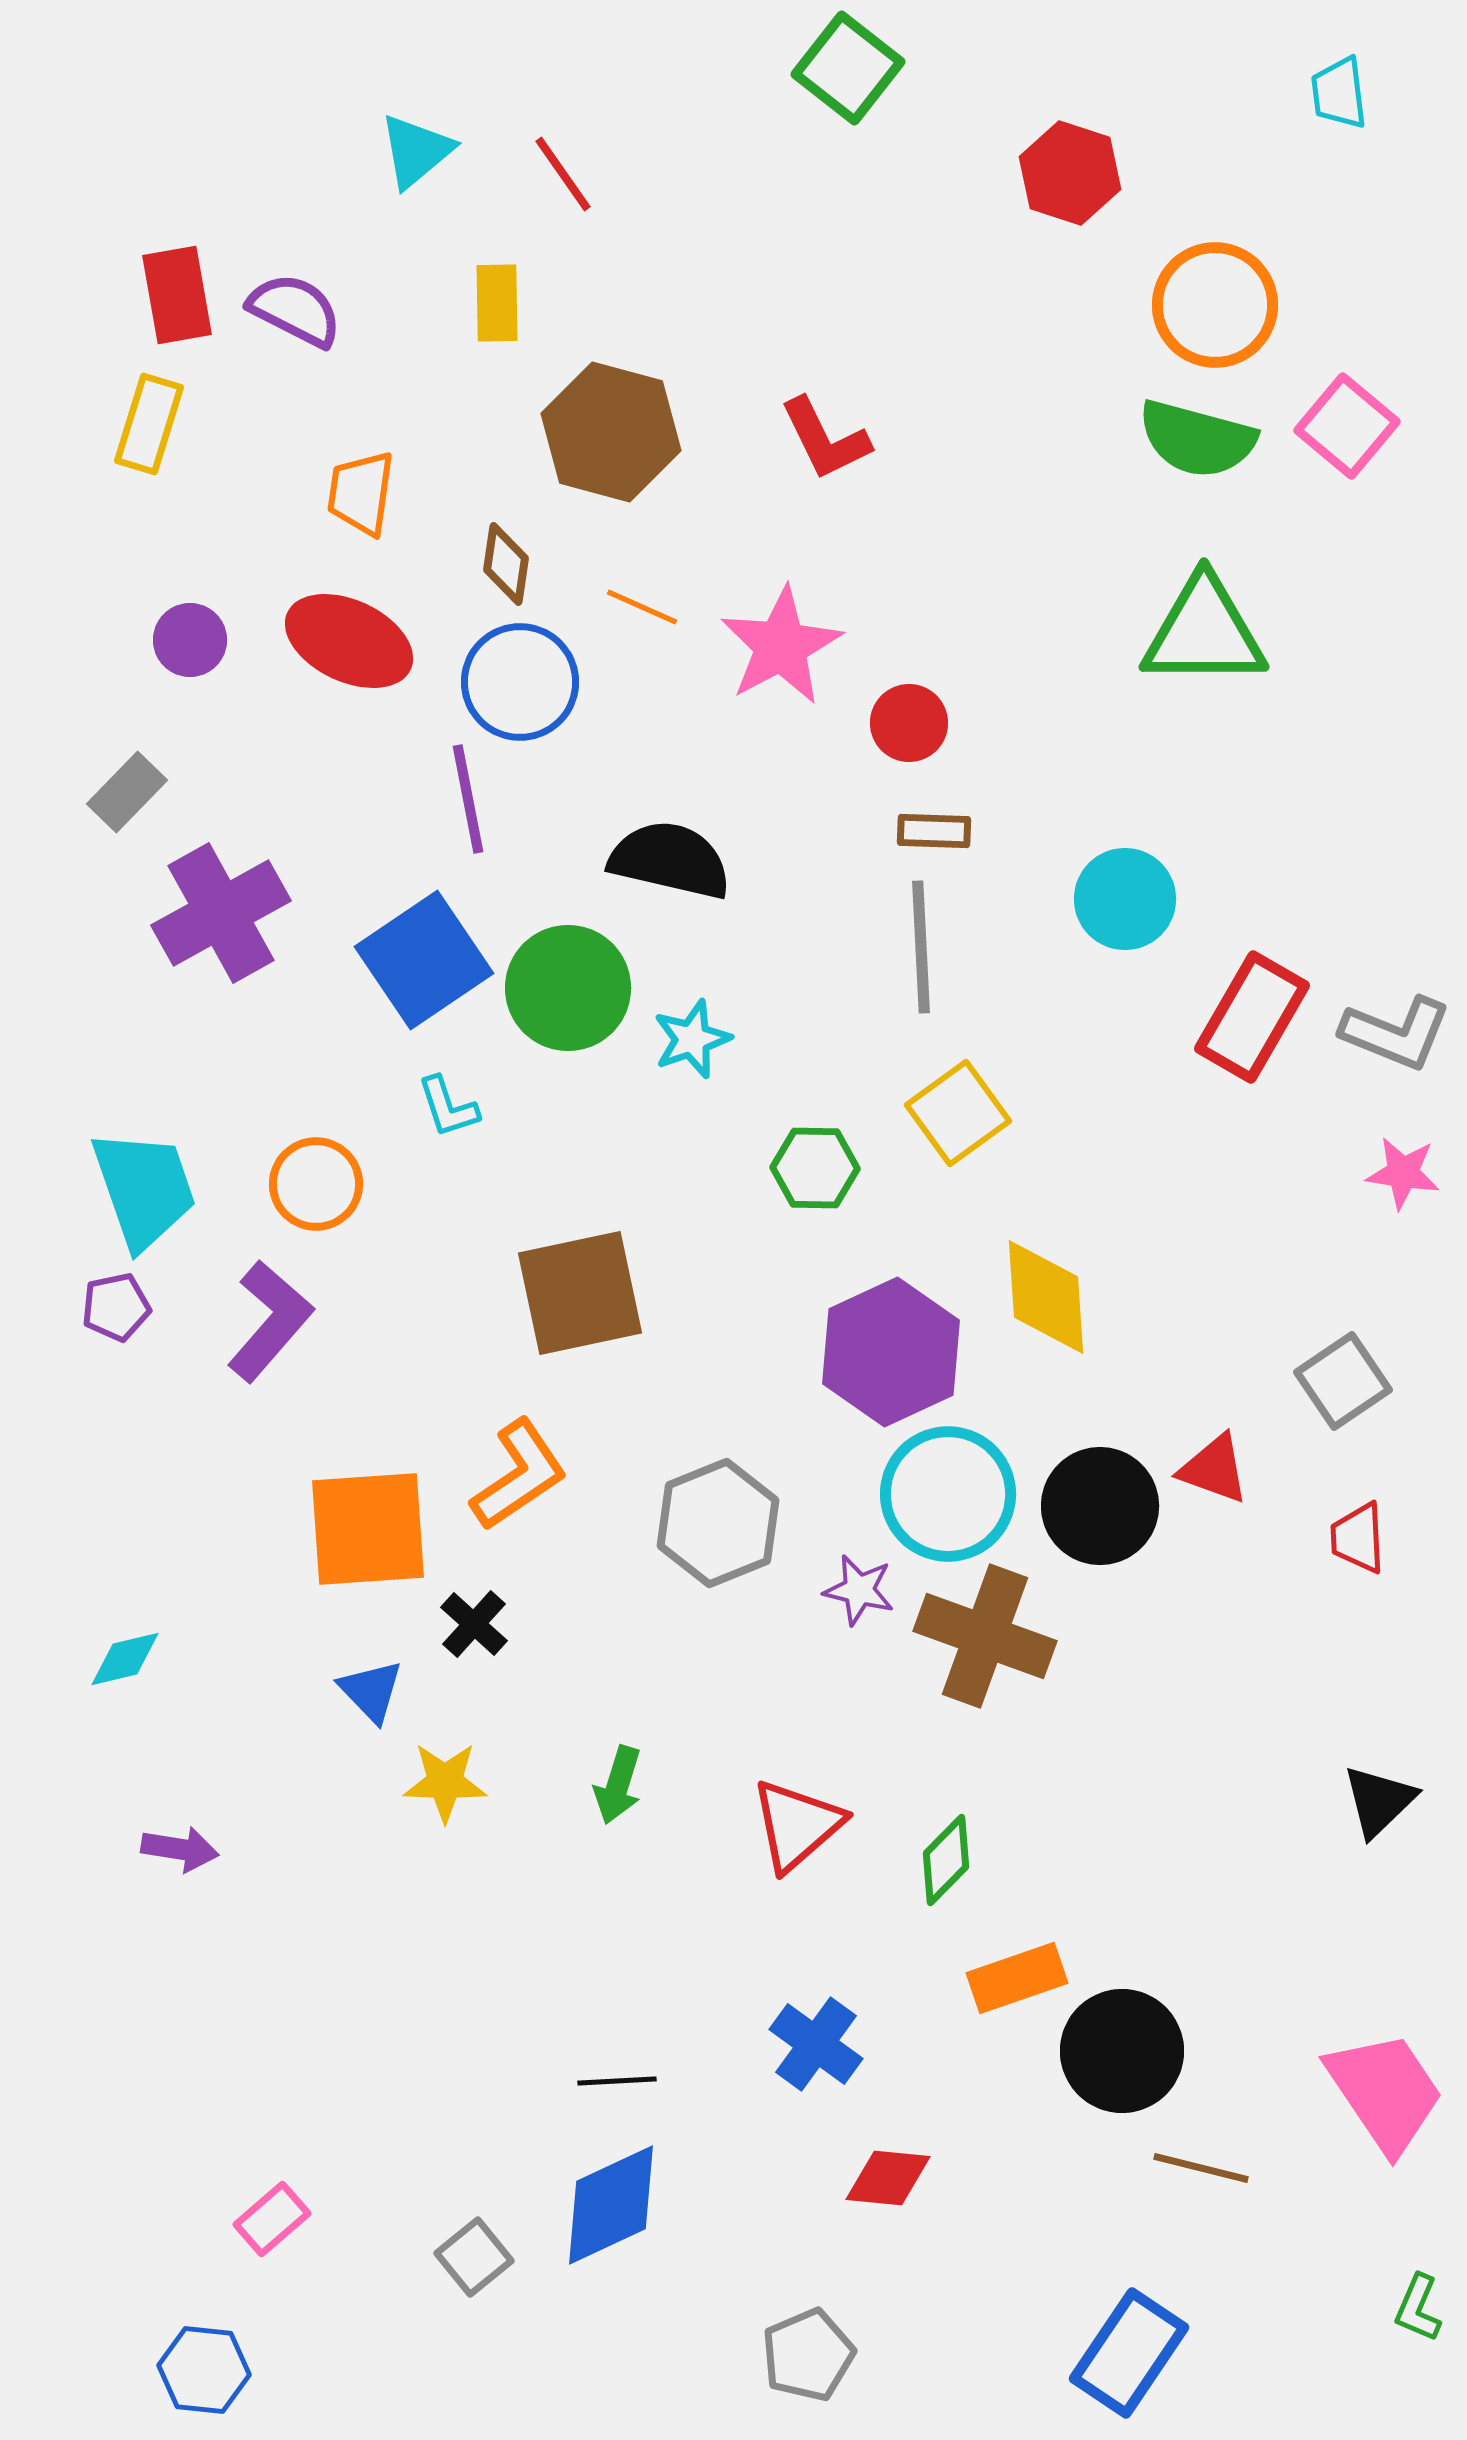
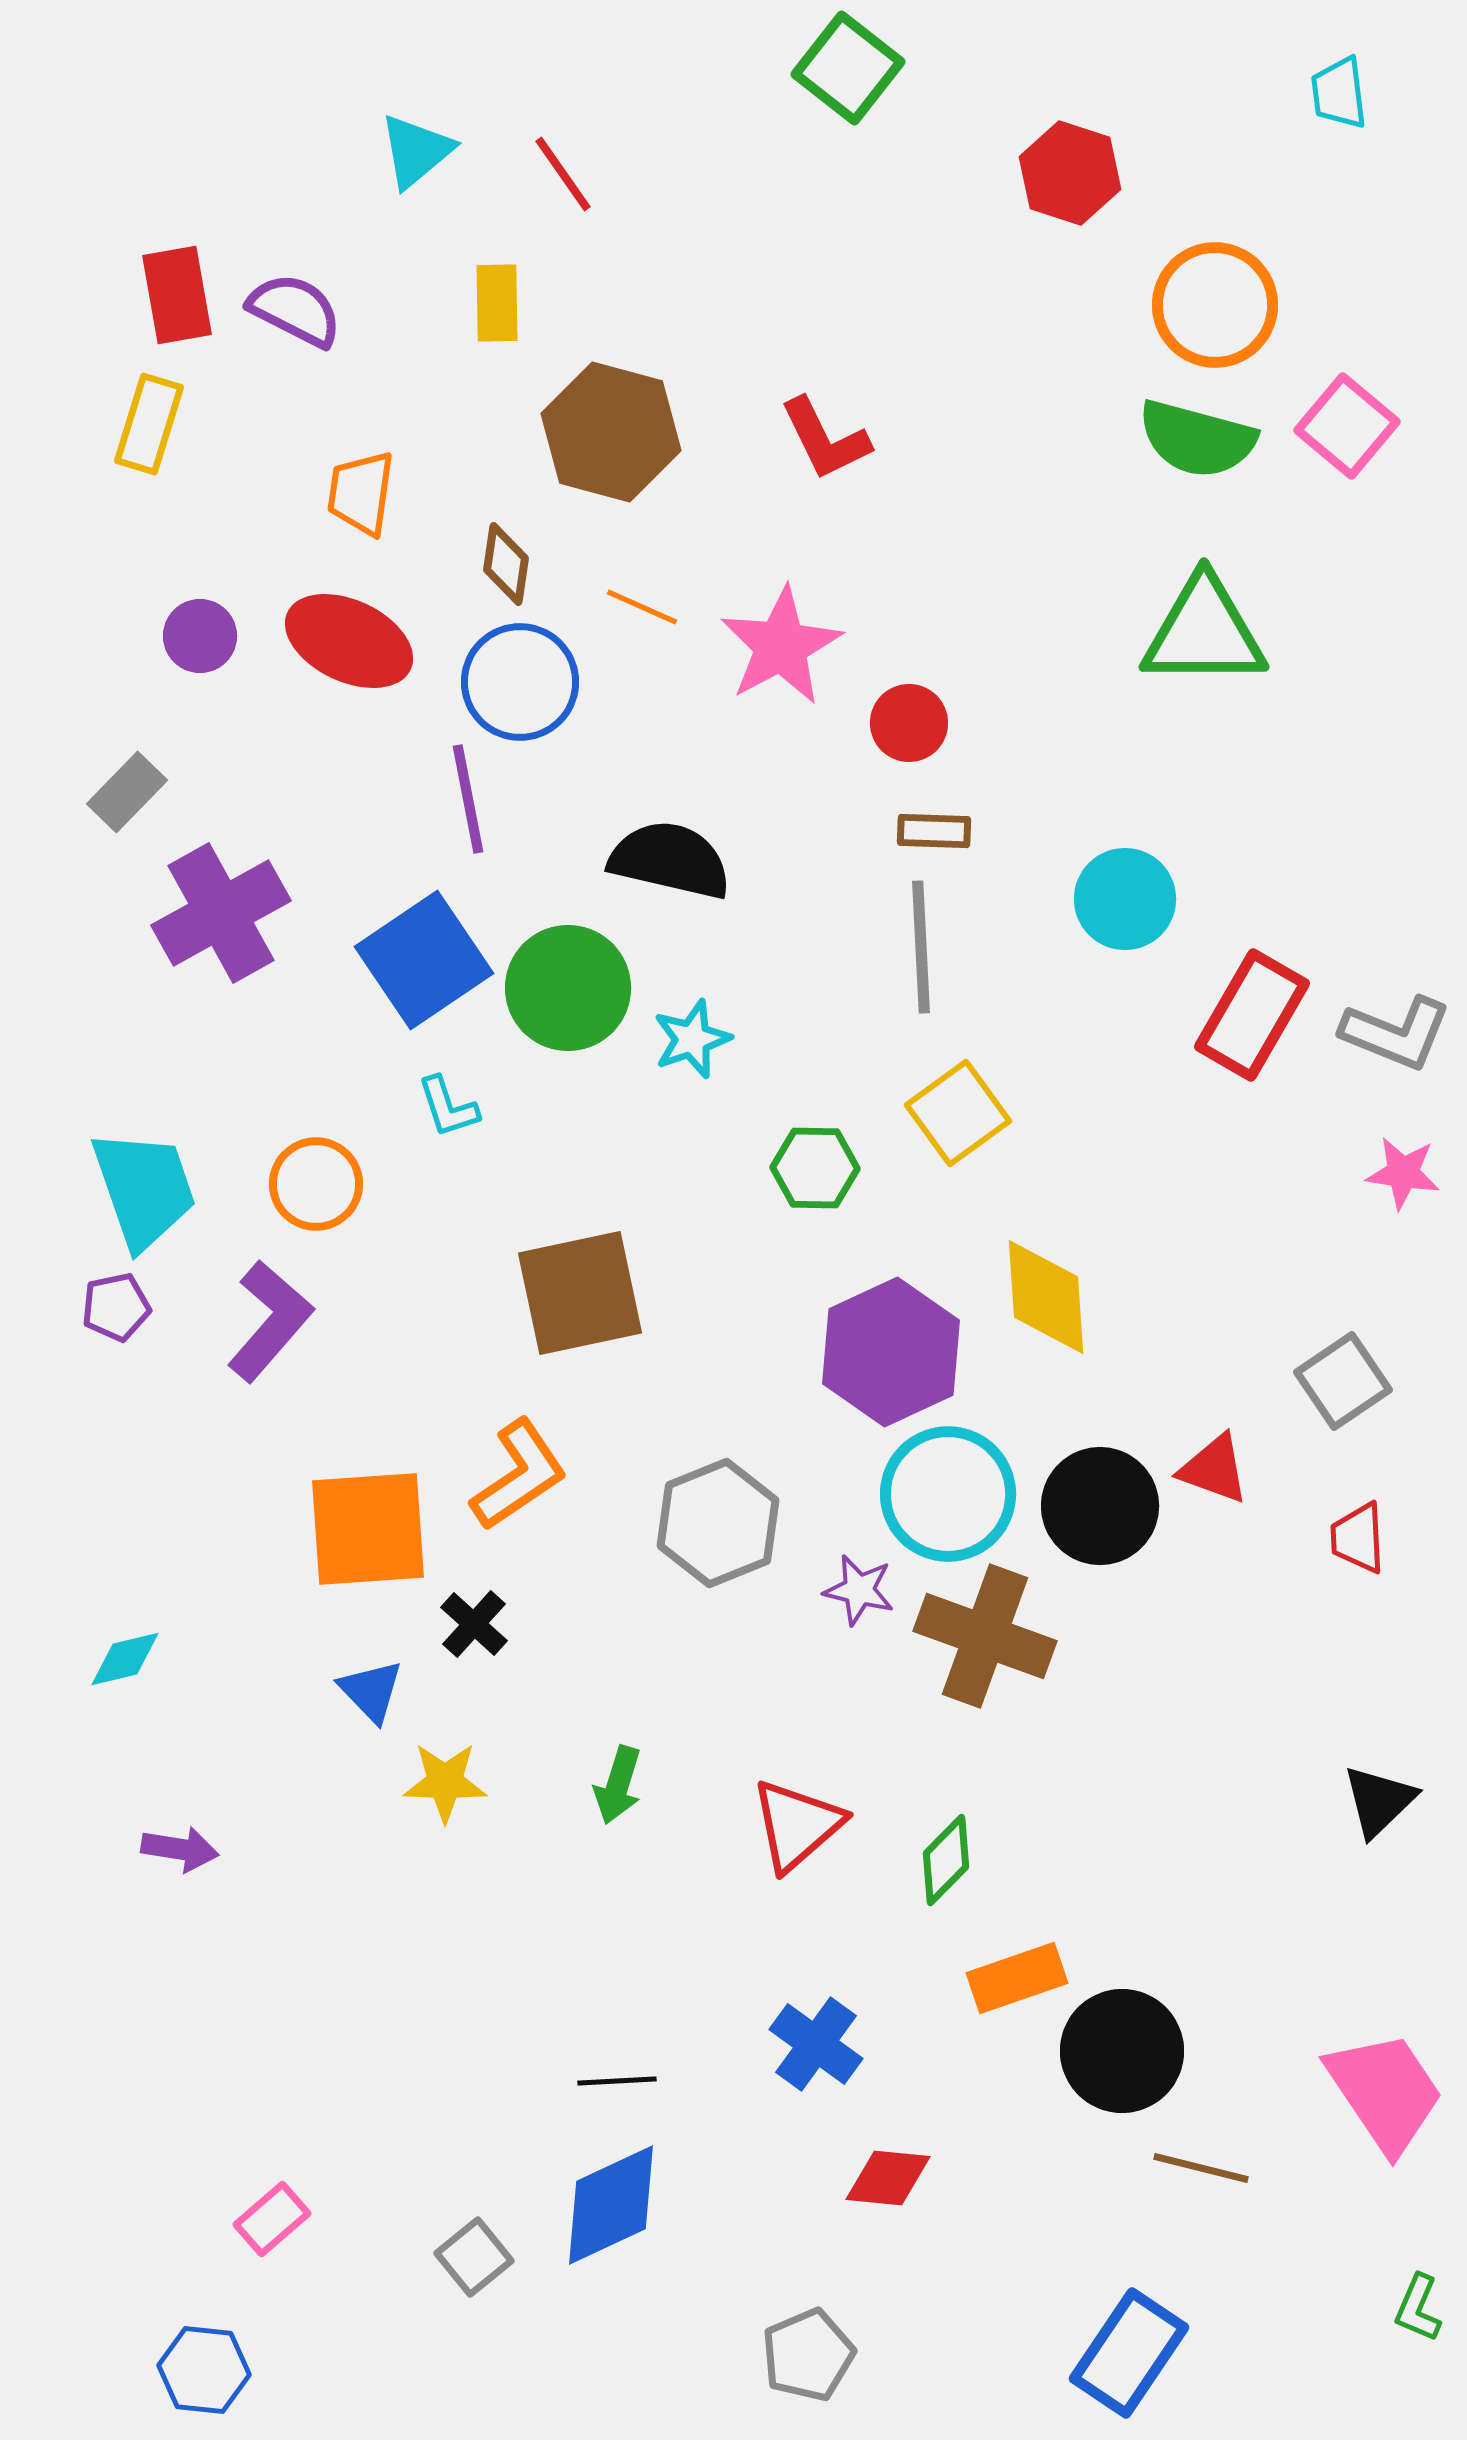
purple circle at (190, 640): moved 10 px right, 4 px up
red rectangle at (1252, 1017): moved 2 px up
